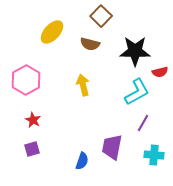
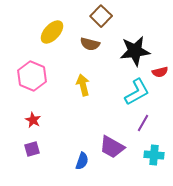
black star: rotated 8 degrees counterclockwise
pink hexagon: moved 6 px right, 4 px up; rotated 8 degrees counterclockwise
purple trapezoid: rotated 72 degrees counterclockwise
